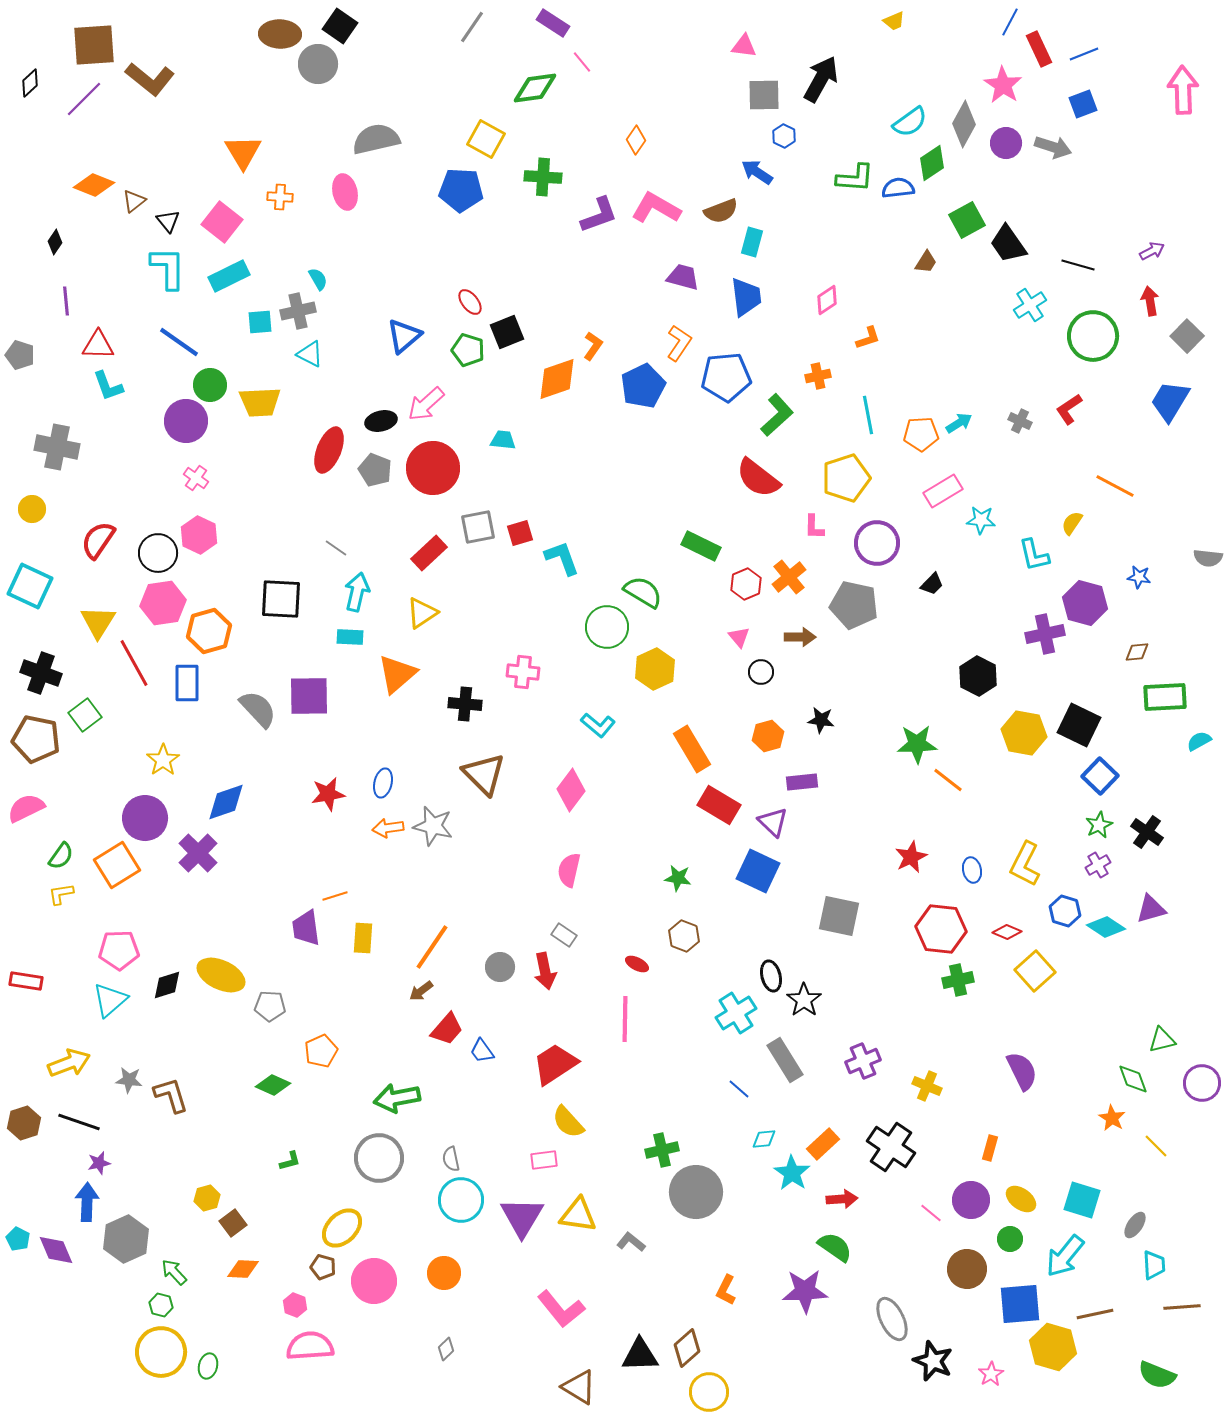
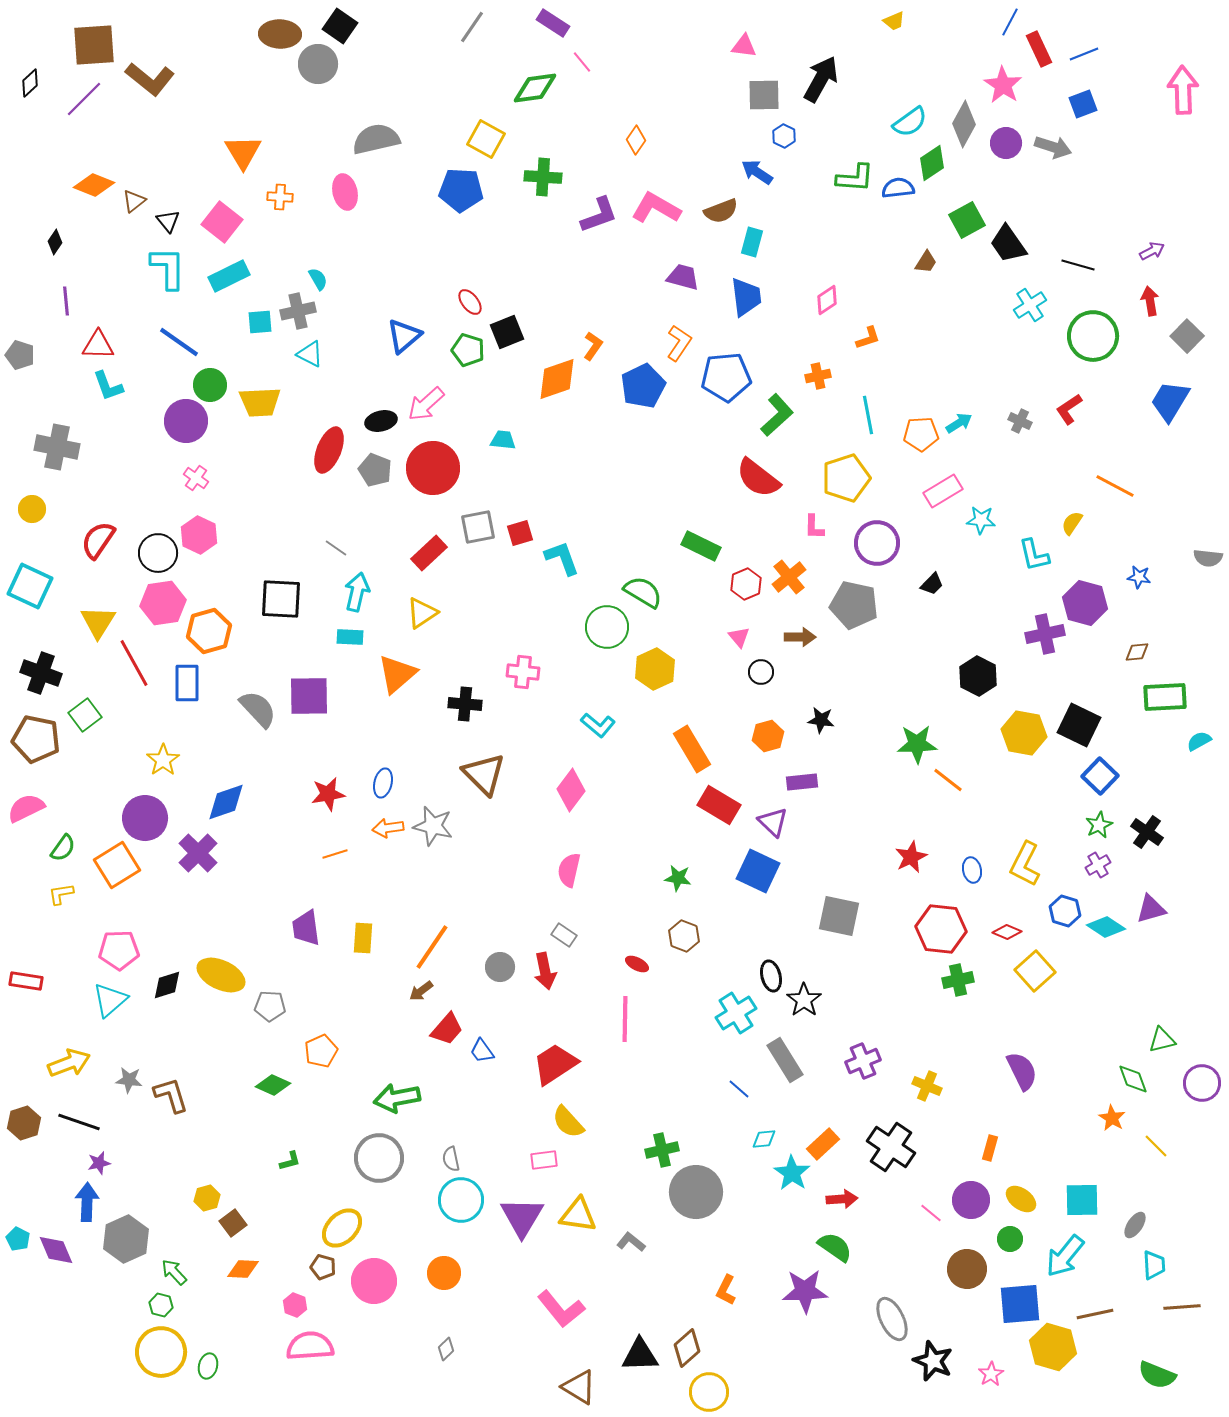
green semicircle at (61, 856): moved 2 px right, 8 px up
orange line at (335, 896): moved 42 px up
cyan square at (1082, 1200): rotated 18 degrees counterclockwise
